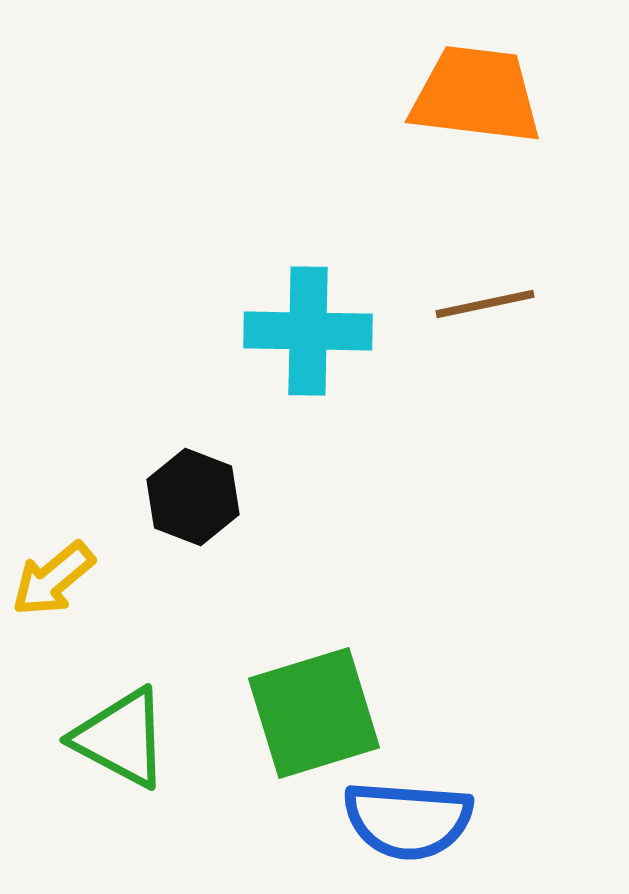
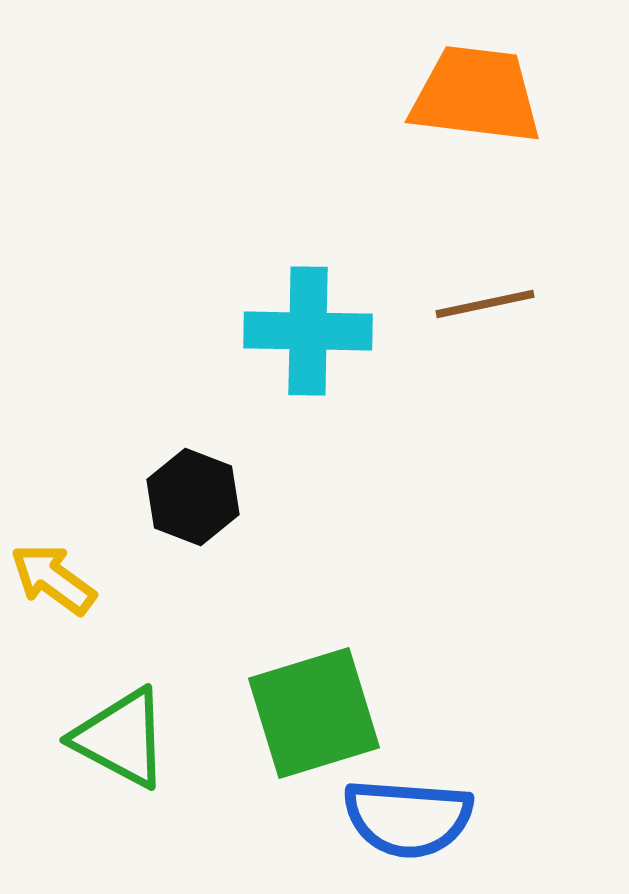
yellow arrow: rotated 76 degrees clockwise
blue semicircle: moved 2 px up
